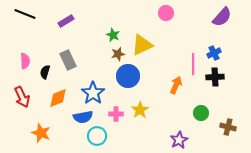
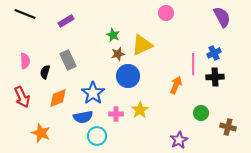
purple semicircle: rotated 70 degrees counterclockwise
